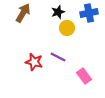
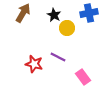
black star: moved 4 px left, 3 px down; rotated 24 degrees counterclockwise
red star: moved 2 px down
pink rectangle: moved 1 px left, 1 px down
